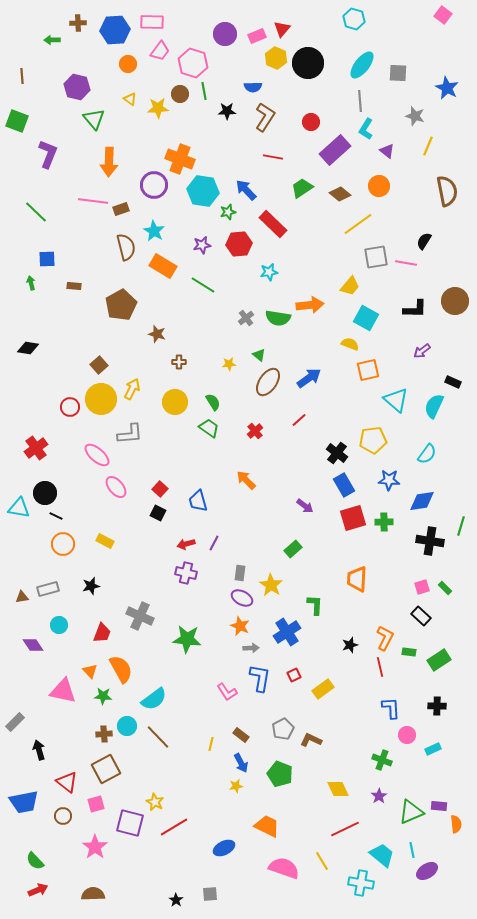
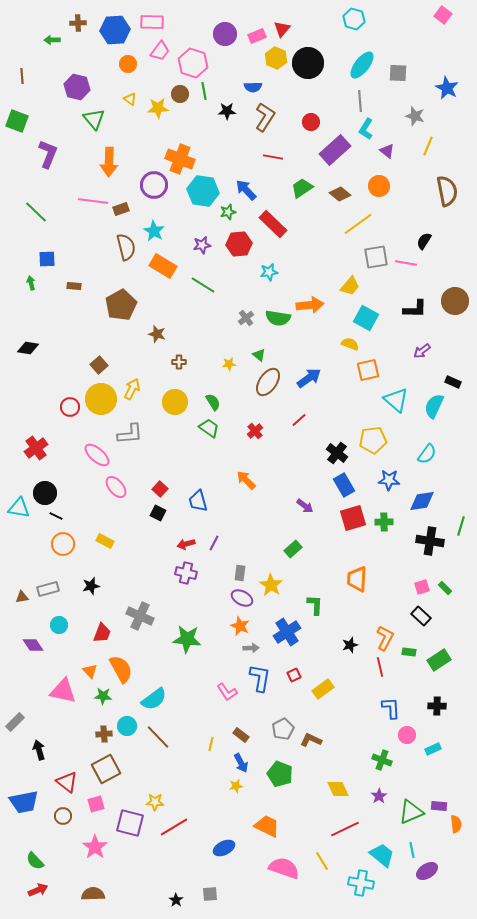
yellow star at (155, 802): rotated 24 degrees counterclockwise
